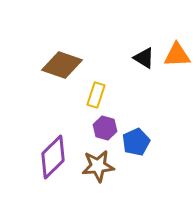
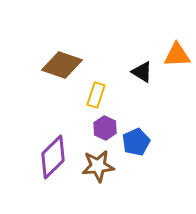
black triangle: moved 2 px left, 14 px down
purple hexagon: rotated 10 degrees clockwise
